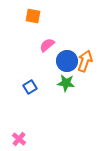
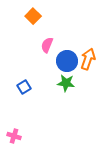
orange square: rotated 35 degrees clockwise
pink semicircle: rotated 28 degrees counterclockwise
orange arrow: moved 3 px right, 2 px up
blue square: moved 6 px left
pink cross: moved 5 px left, 3 px up; rotated 24 degrees counterclockwise
